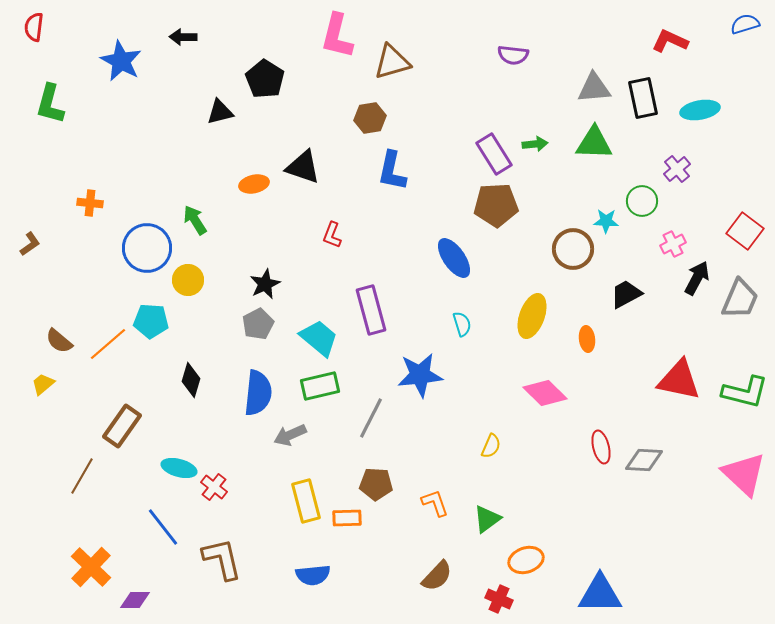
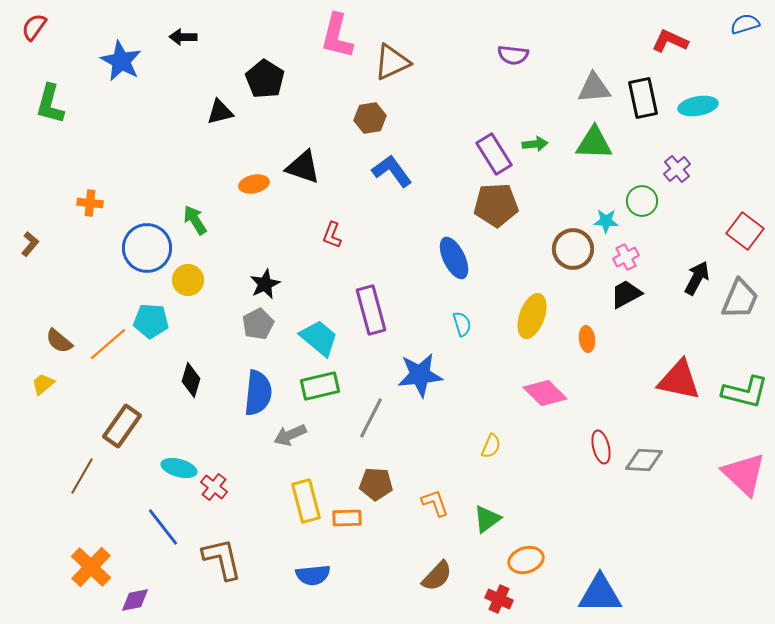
red semicircle at (34, 27): rotated 28 degrees clockwise
brown triangle at (392, 62): rotated 9 degrees counterclockwise
cyan ellipse at (700, 110): moved 2 px left, 4 px up
blue L-shape at (392, 171): rotated 132 degrees clockwise
brown L-shape at (30, 244): rotated 15 degrees counterclockwise
pink cross at (673, 244): moved 47 px left, 13 px down
blue ellipse at (454, 258): rotated 9 degrees clockwise
purple diamond at (135, 600): rotated 12 degrees counterclockwise
